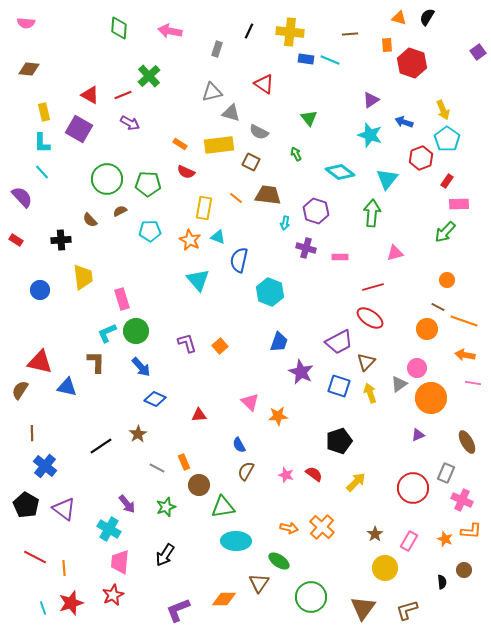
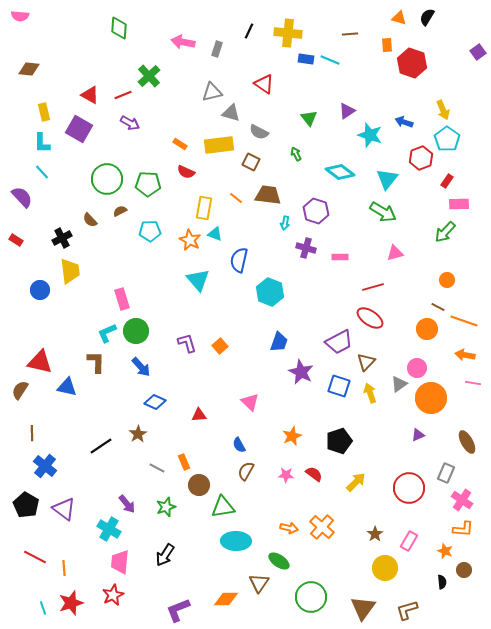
pink semicircle at (26, 23): moved 6 px left, 7 px up
pink arrow at (170, 31): moved 13 px right, 11 px down
yellow cross at (290, 32): moved 2 px left, 1 px down
purple triangle at (371, 100): moved 24 px left, 11 px down
green arrow at (372, 213): moved 11 px right, 1 px up; rotated 116 degrees clockwise
cyan triangle at (218, 237): moved 3 px left, 3 px up
black cross at (61, 240): moved 1 px right, 2 px up; rotated 24 degrees counterclockwise
yellow trapezoid at (83, 277): moved 13 px left, 6 px up
blue diamond at (155, 399): moved 3 px down
orange star at (278, 416): moved 14 px right, 20 px down; rotated 18 degrees counterclockwise
pink star at (286, 475): rotated 14 degrees counterclockwise
red circle at (413, 488): moved 4 px left
pink cross at (462, 500): rotated 10 degrees clockwise
orange L-shape at (471, 531): moved 8 px left, 2 px up
orange star at (445, 539): moved 12 px down
orange diamond at (224, 599): moved 2 px right
